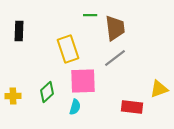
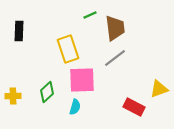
green line: rotated 24 degrees counterclockwise
pink square: moved 1 px left, 1 px up
red rectangle: moved 2 px right; rotated 20 degrees clockwise
